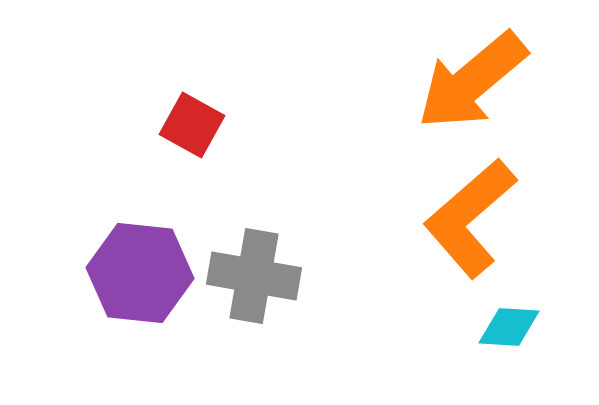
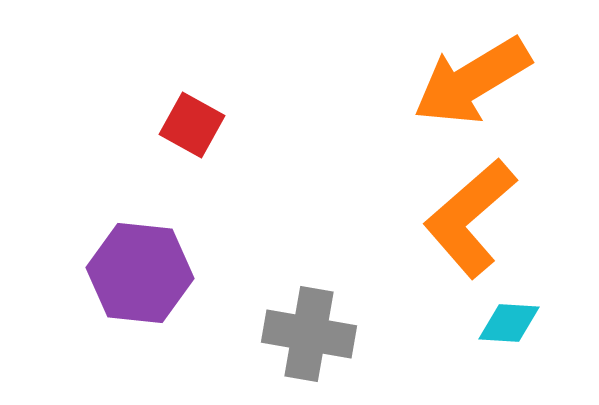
orange arrow: rotated 9 degrees clockwise
gray cross: moved 55 px right, 58 px down
cyan diamond: moved 4 px up
